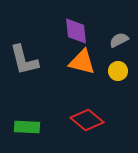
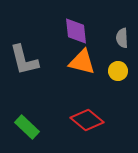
gray semicircle: moved 3 px right, 2 px up; rotated 66 degrees counterclockwise
green rectangle: rotated 40 degrees clockwise
